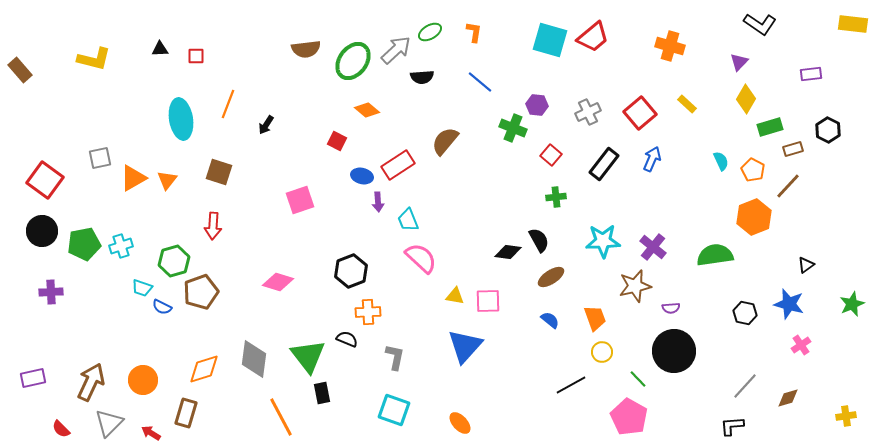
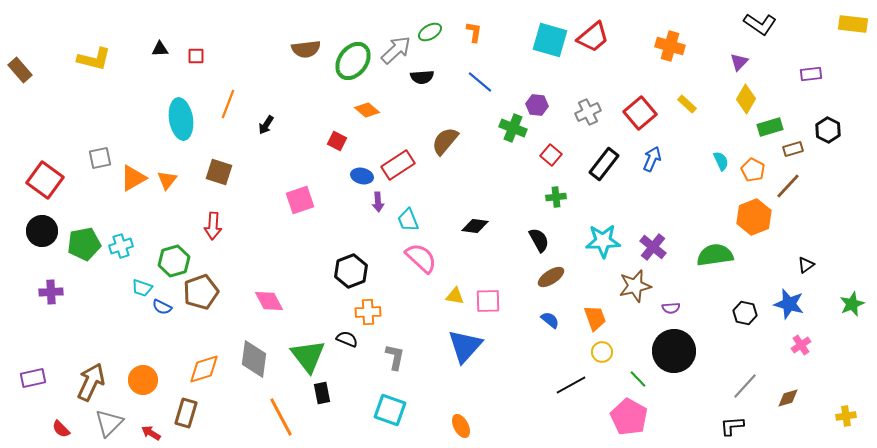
black diamond at (508, 252): moved 33 px left, 26 px up
pink diamond at (278, 282): moved 9 px left, 19 px down; rotated 44 degrees clockwise
cyan square at (394, 410): moved 4 px left
orange ellipse at (460, 423): moved 1 px right, 3 px down; rotated 15 degrees clockwise
